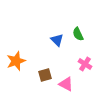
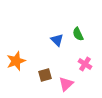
pink triangle: rotated 49 degrees clockwise
